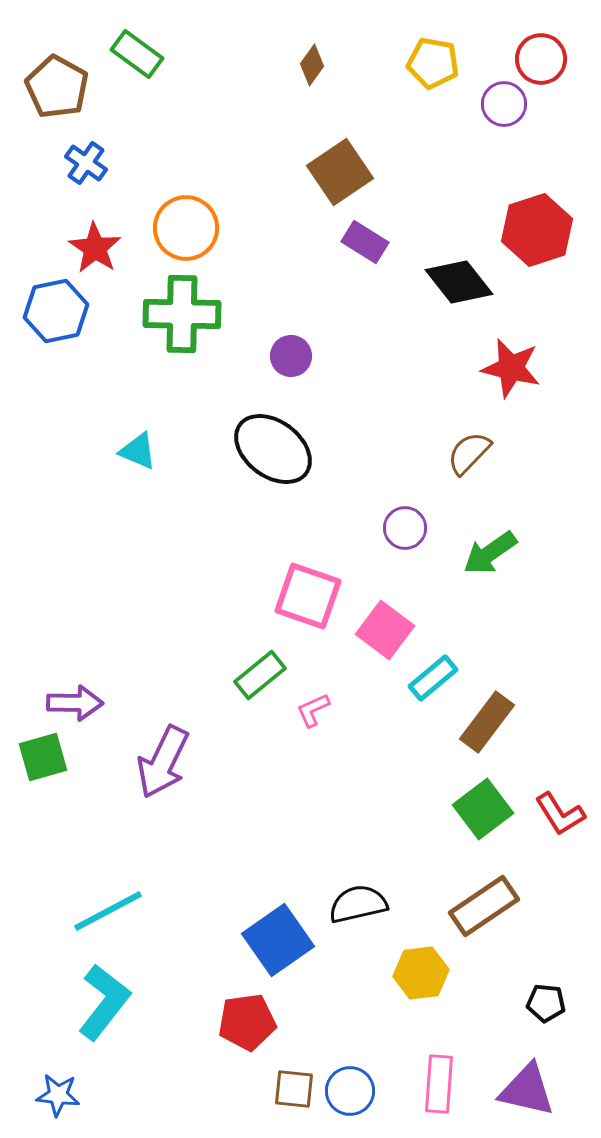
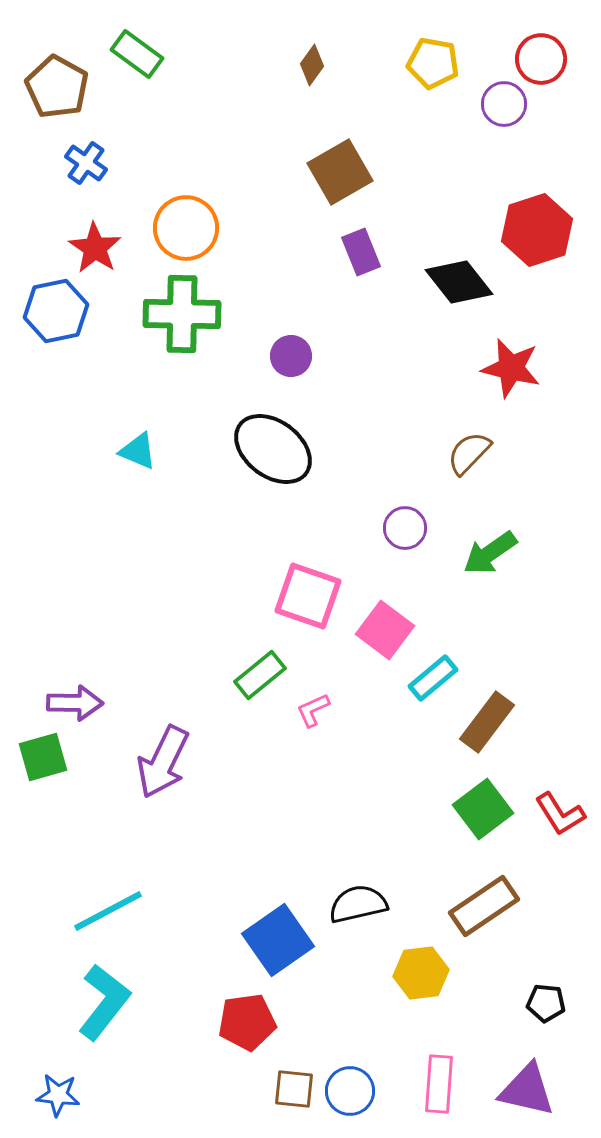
brown square at (340, 172): rotated 4 degrees clockwise
purple rectangle at (365, 242): moved 4 px left, 10 px down; rotated 36 degrees clockwise
